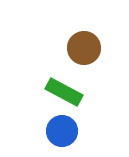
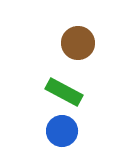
brown circle: moved 6 px left, 5 px up
